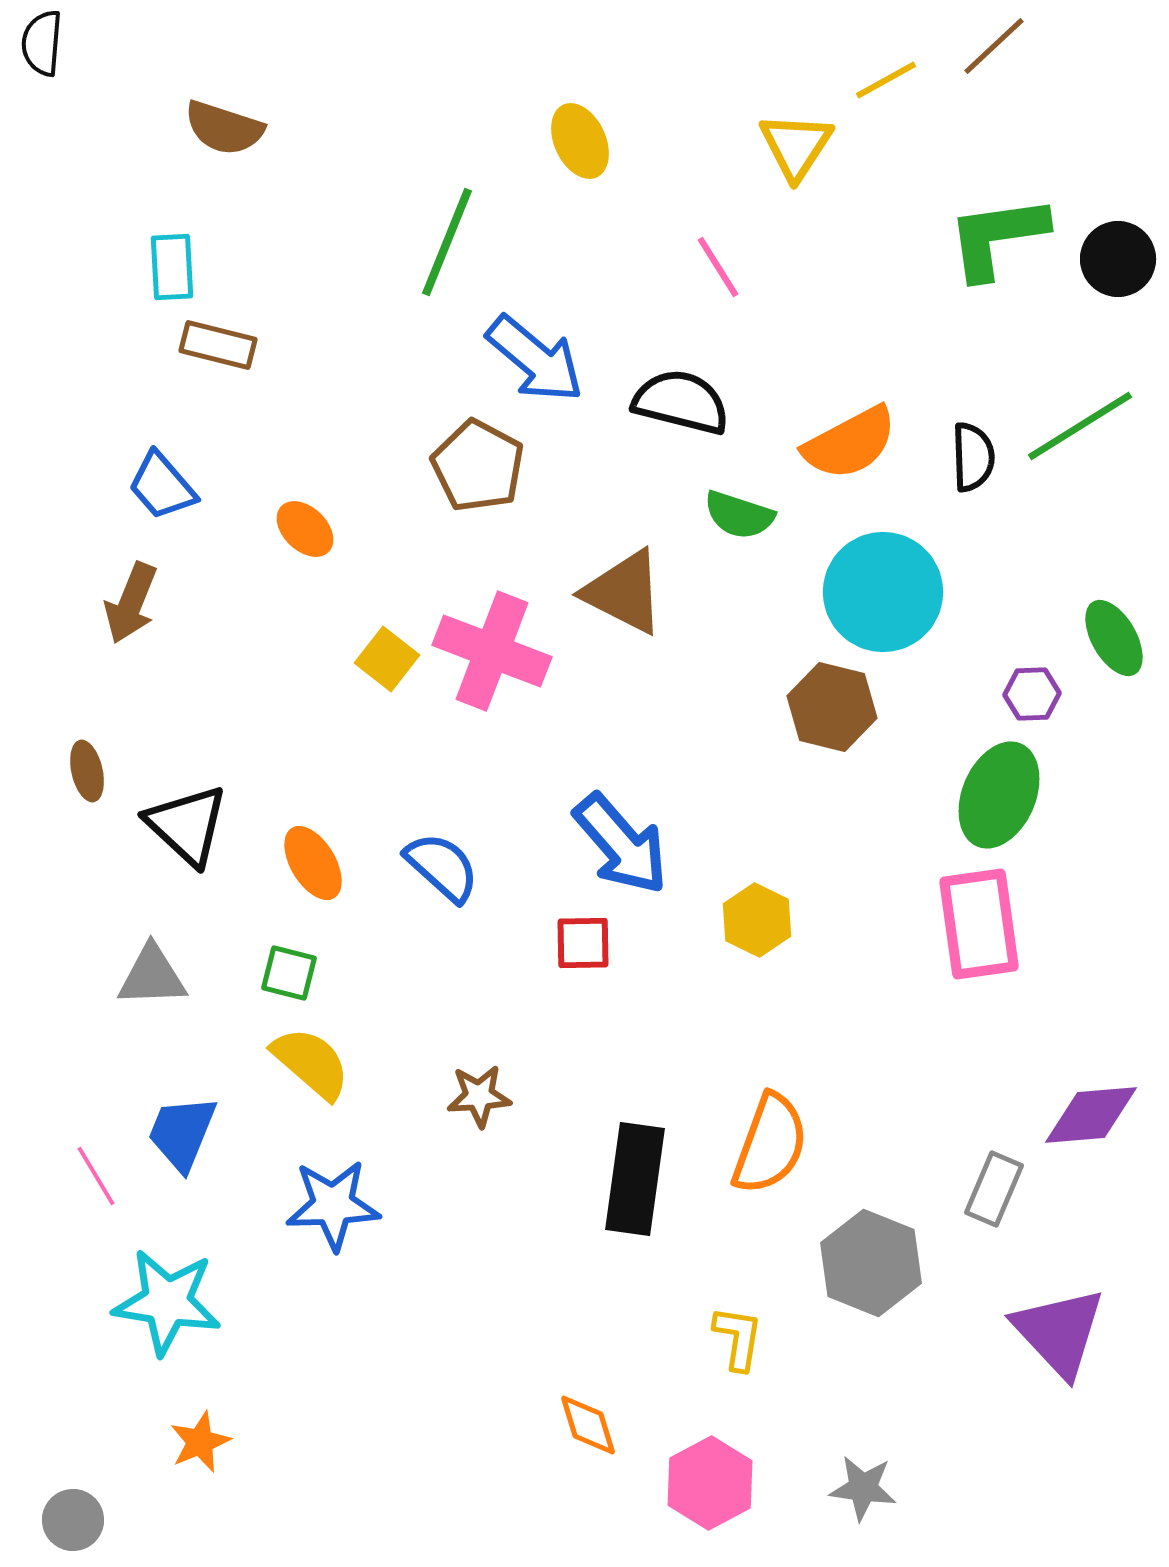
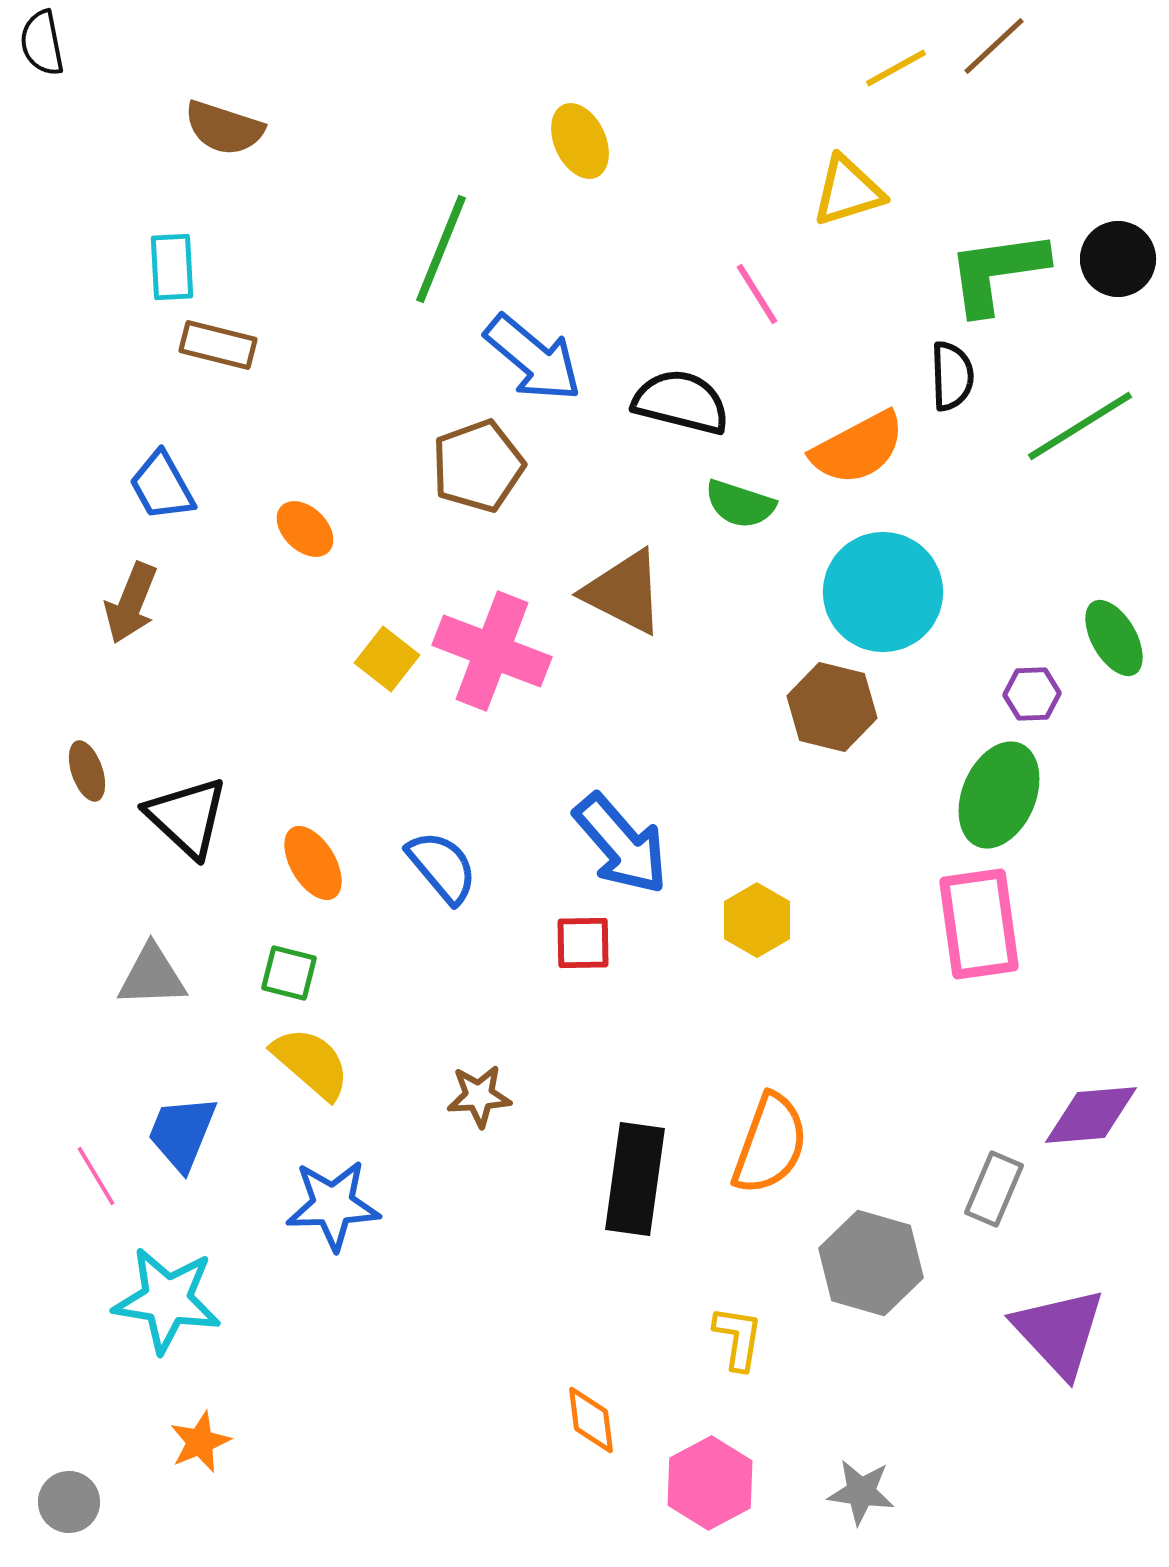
black semicircle at (42, 43): rotated 16 degrees counterclockwise
yellow line at (886, 80): moved 10 px right, 12 px up
yellow triangle at (796, 146): moved 52 px right, 45 px down; rotated 40 degrees clockwise
green L-shape at (997, 237): moved 35 px down
green line at (447, 242): moved 6 px left, 7 px down
pink line at (718, 267): moved 39 px right, 27 px down
blue arrow at (535, 359): moved 2 px left, 1 px up
orange semicircle at (850, 443): moved 8 px right, 5 px down
black semicircle at (973, 457): moved 21 px left, 81 px up
brown pentagon at (478, 466): rotated 24 degrees clockwise
blue trapezoid at (162, 486): rotated 12 degrees clockwise
green semicircle at (739, 515): moved 1 px right, 11 px up
brown ellipse at (87, 771): rotated 6 degrees counterclockwise
black triangle at (187, 825): moved 8 px up
blue semicircle at (442, 867): rotated 8 degrees clockwise
yellow hexagon at (757, 920): rotated 4 degrees clockwise
gray hexagon at (871, 1263): rotated 6 degrees counterclockwise
cyan star at (167, 1302): moved 2 px up
orange diamond at (588, 1425): moved 3 px right, 5 px up; rotated 10 degrees clockwise
gray star at (863, 1488): moved 2 px left, 4 px down
gray circle at (73, 1520): moved 4 px left, 18 px up
